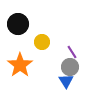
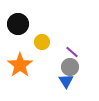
purple line: rotated 16 degrees counterclockwise
